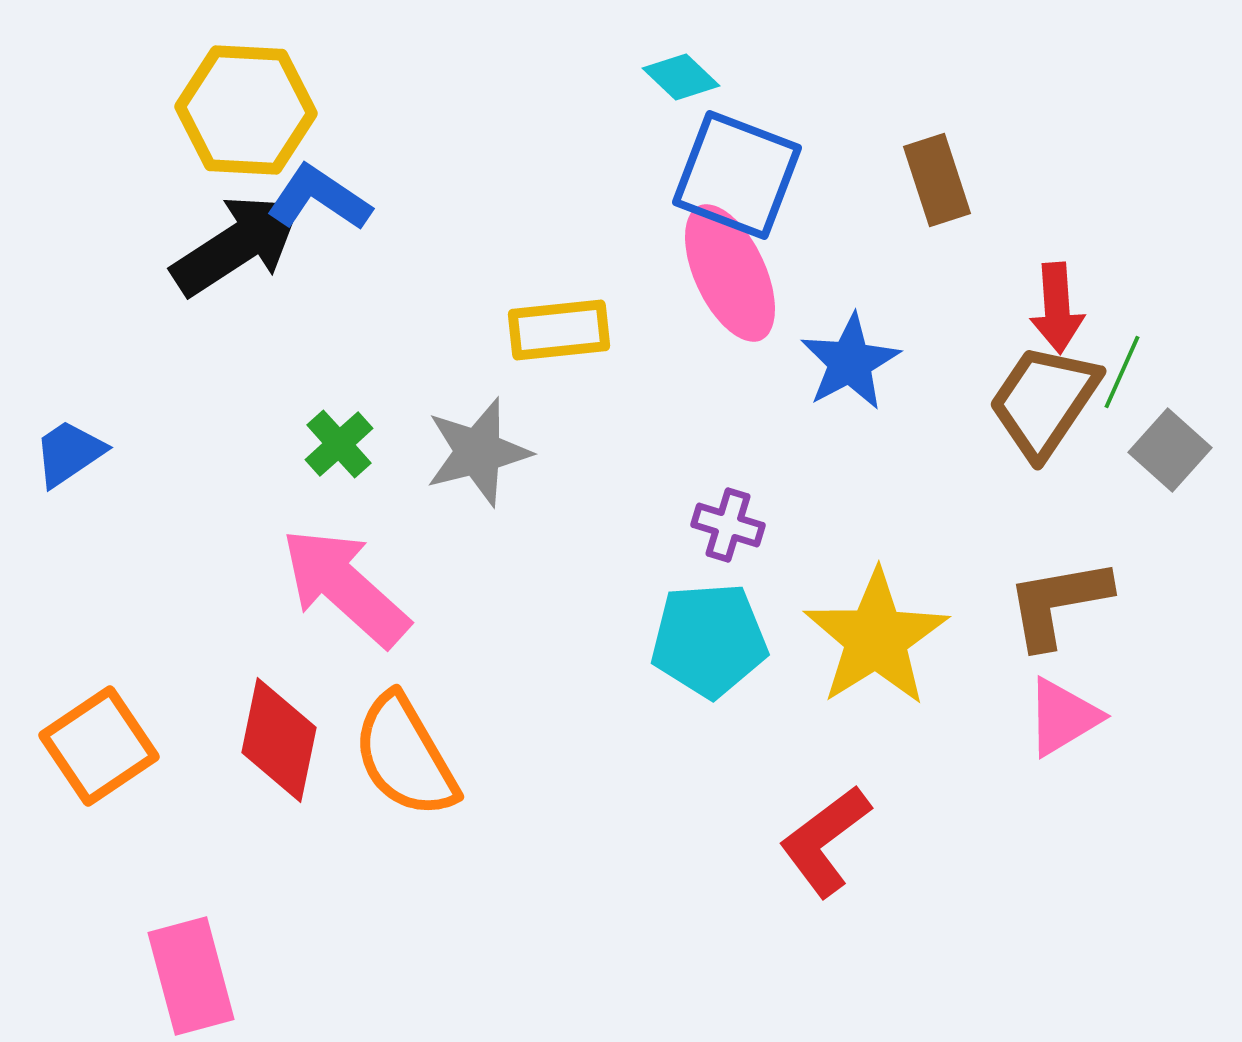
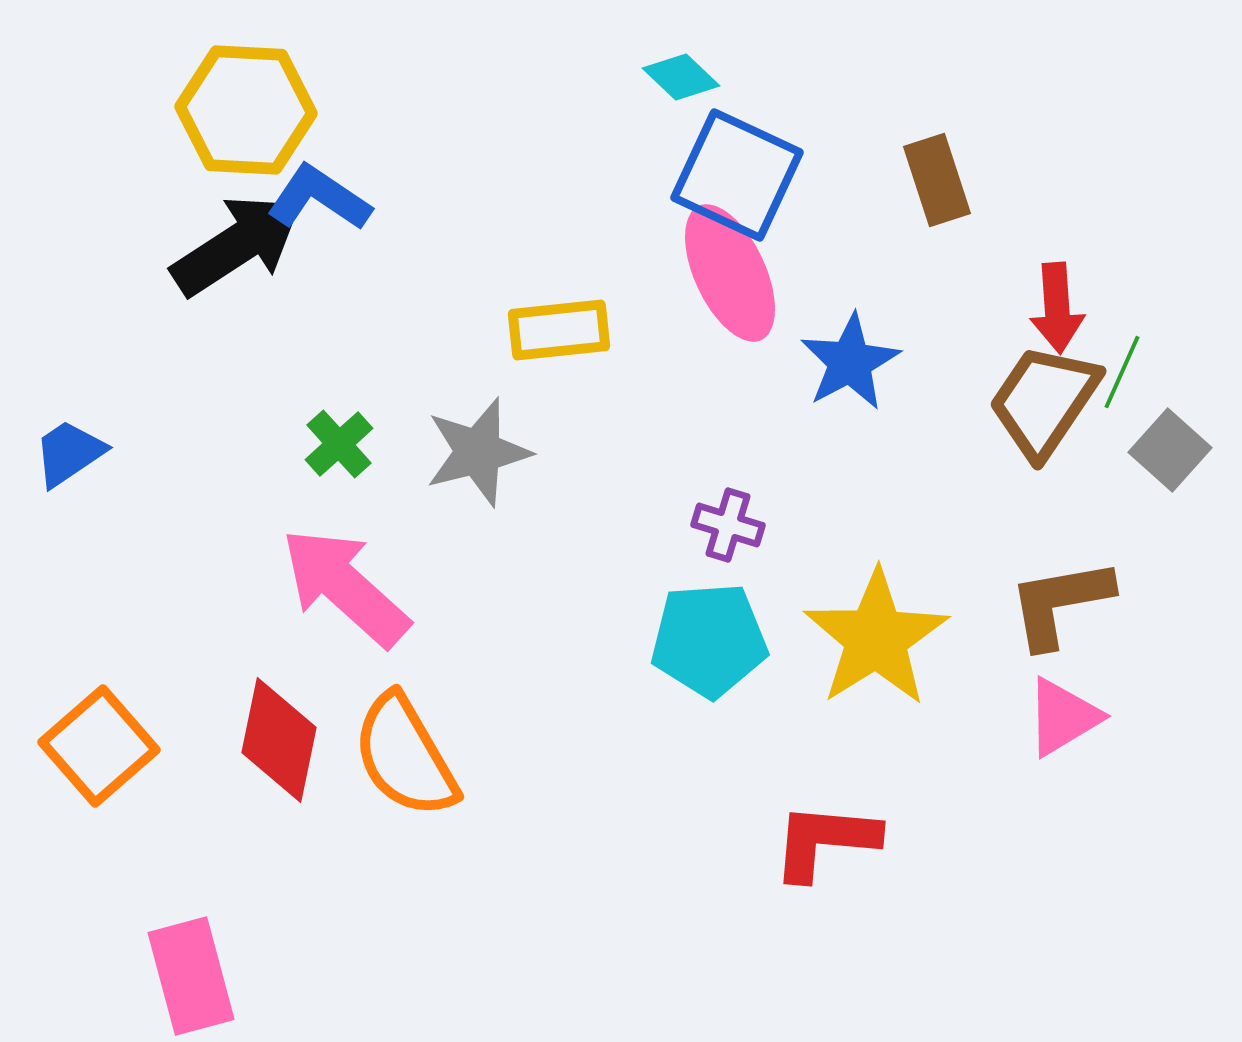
blue square: rotated 4 degrees clockwise
brown L-shape: moved 2 px right
orange square: rotated 7 degrees counterclockwise
red L-shape: rotated 42 degrees clockwise
